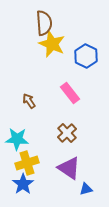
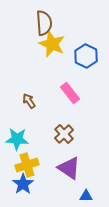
brown cross: moved 3 px left, 1 px down
yellow cross: moved 2 px down
blue triangle: moved 7 px down; rotated 16 degrees clockwise
